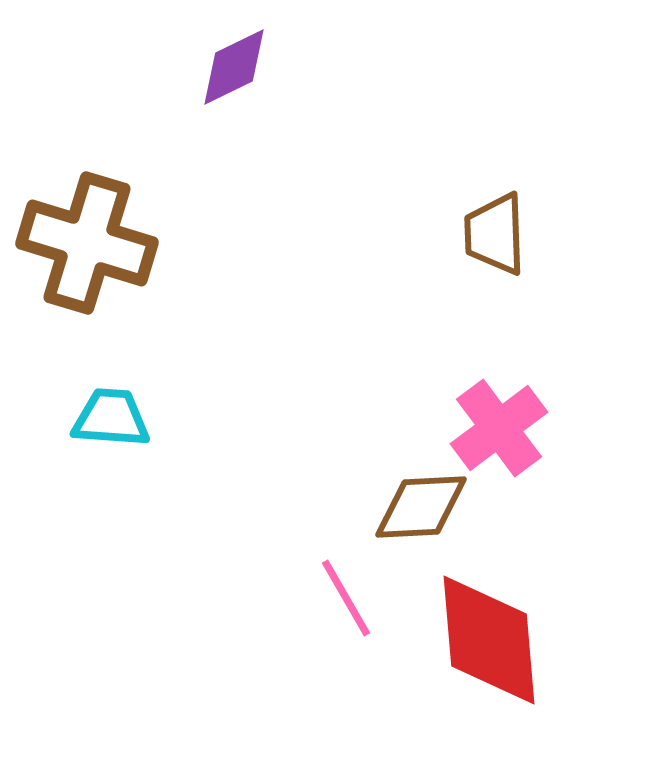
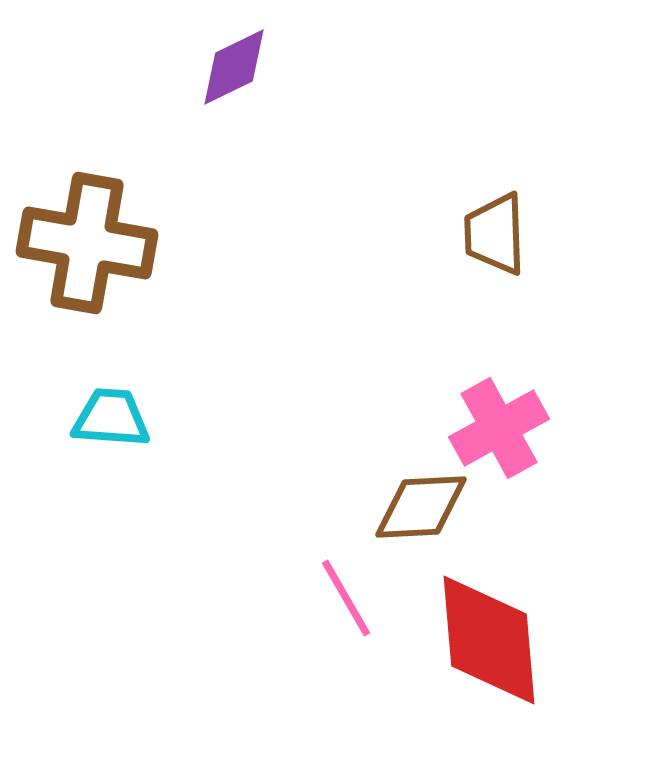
brown cross: rotated 7 degrees counterclockwise
pink cross: rotated 8 degrees clockwise
